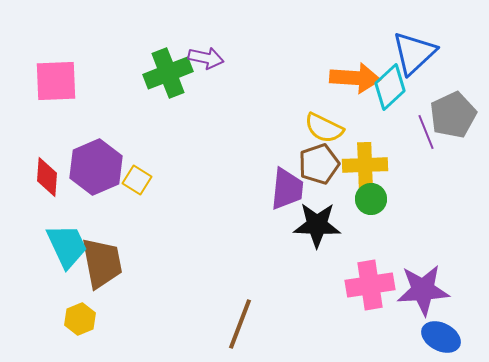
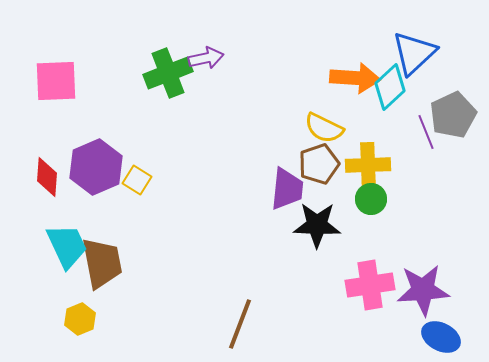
purple arrow: rotated 24 degrees counterclockwise
yellow cross: moved 3 px right
